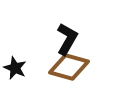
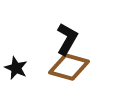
black star: moved 1 px right
